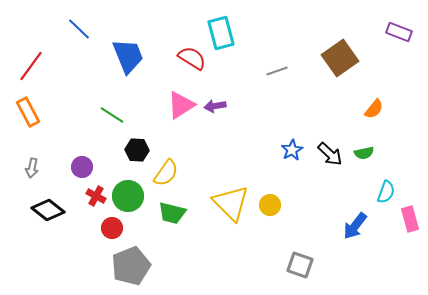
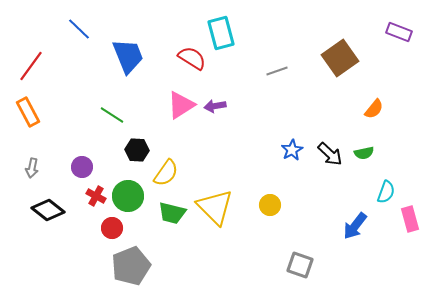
yellow triangle: moved 16 px left, 4 px down
